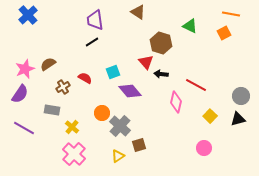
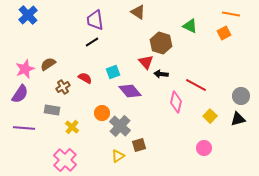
purple line: rotated 25 degrees counterclockwise
pink cross: moved 9 px left, 6 px down
